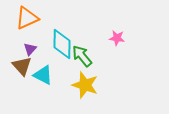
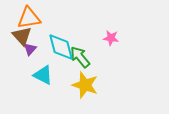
orange triangle: moved 2 px right; rotated 15 degrees clockwise
pink star: moved 6 px left
cyan diamond: moved 1 px left, 3 px down; rotated 16 degrees counterclockwise
green arrow: moved 2 px left, 1 px down
brown triangle: moved 30 px up
